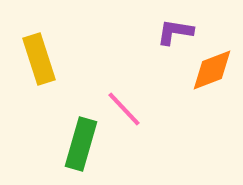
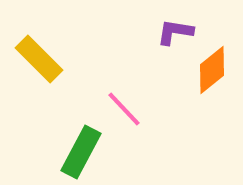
yellow rectangle: rotated 27 degrees counterclockwise
orange diamond: rotated 18 degrees counterclockwise
green rectangle: moved 8 px down; rotated 12 degrees clockwise
